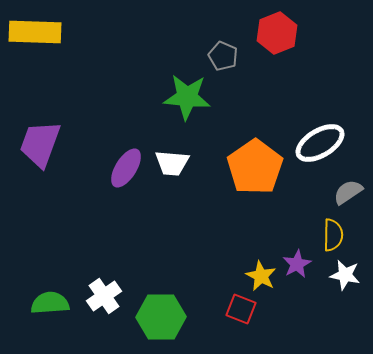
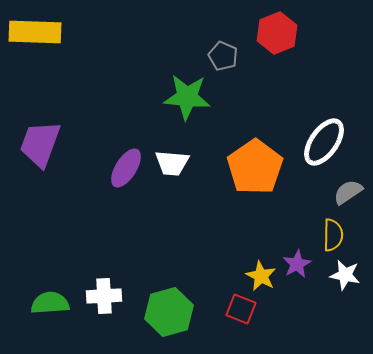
white ellipse: moved 4 px right, 1 px up; rotated 24 degrees counterclockwise
white cross: rotated 32 degrees clockwise
green hexagon: moved 8 px right, 5 px up; rotated 15 degrees counterclockwise
